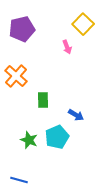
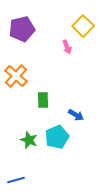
yellow square: moved 2 px down
blue line: moved 3 px left; rotated 30 degrees counterclockwise
